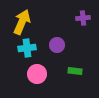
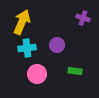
purple cross: rotated 24 degrees clockwise
